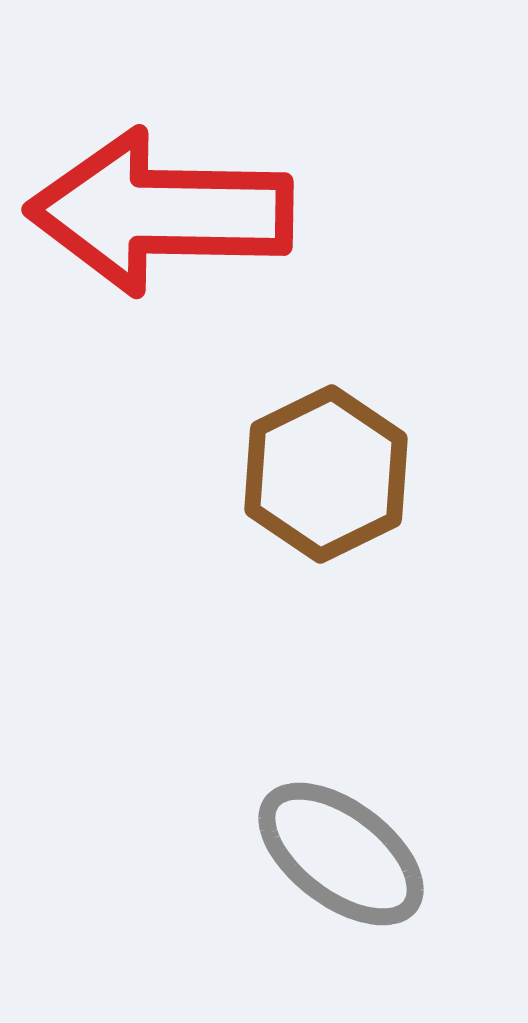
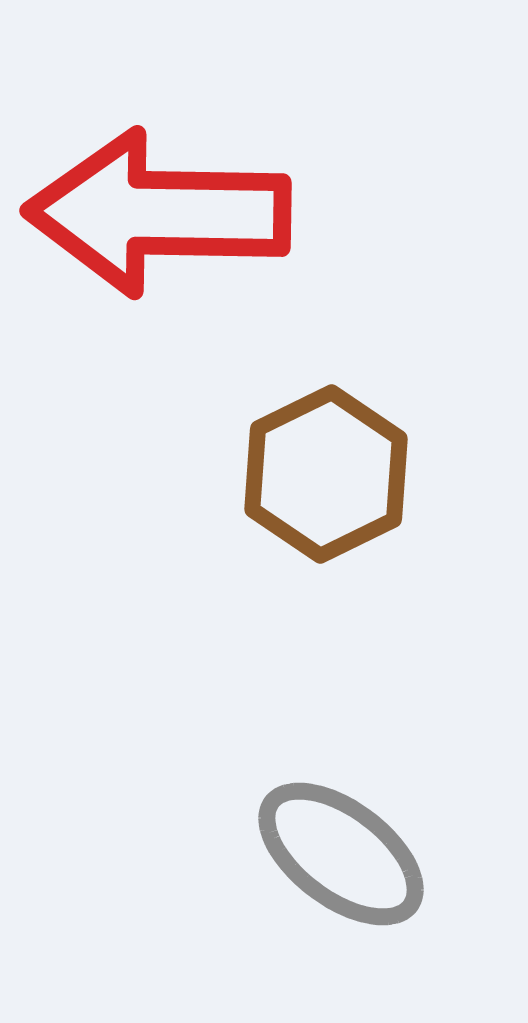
red arrow: moved 2 px left, 1 px down
